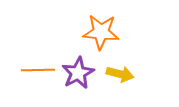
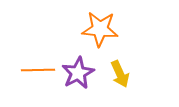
orange star: moved 1 px left, 3 px up
yellow arrow: rotated 52 degrees clockwise
